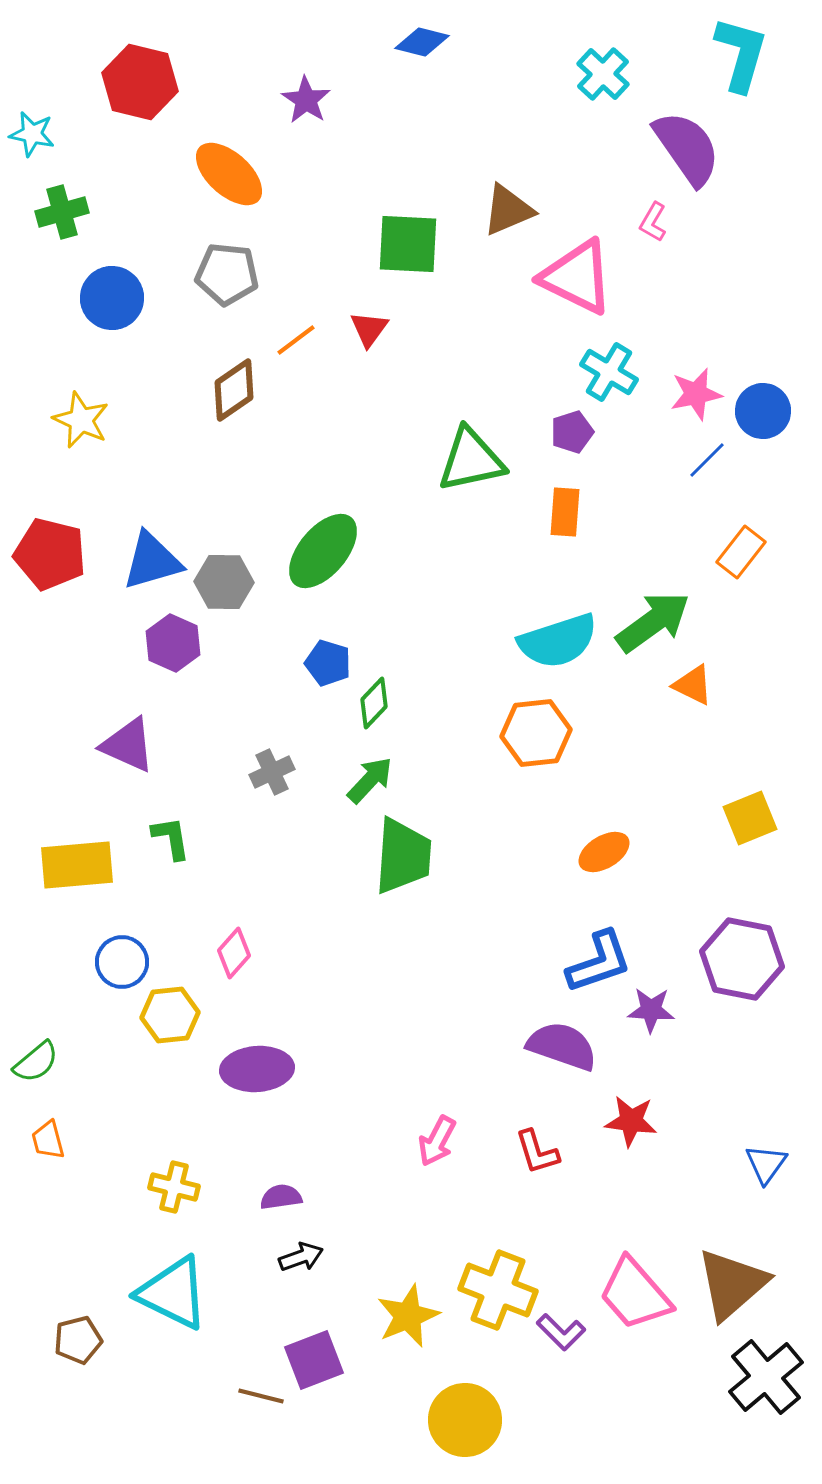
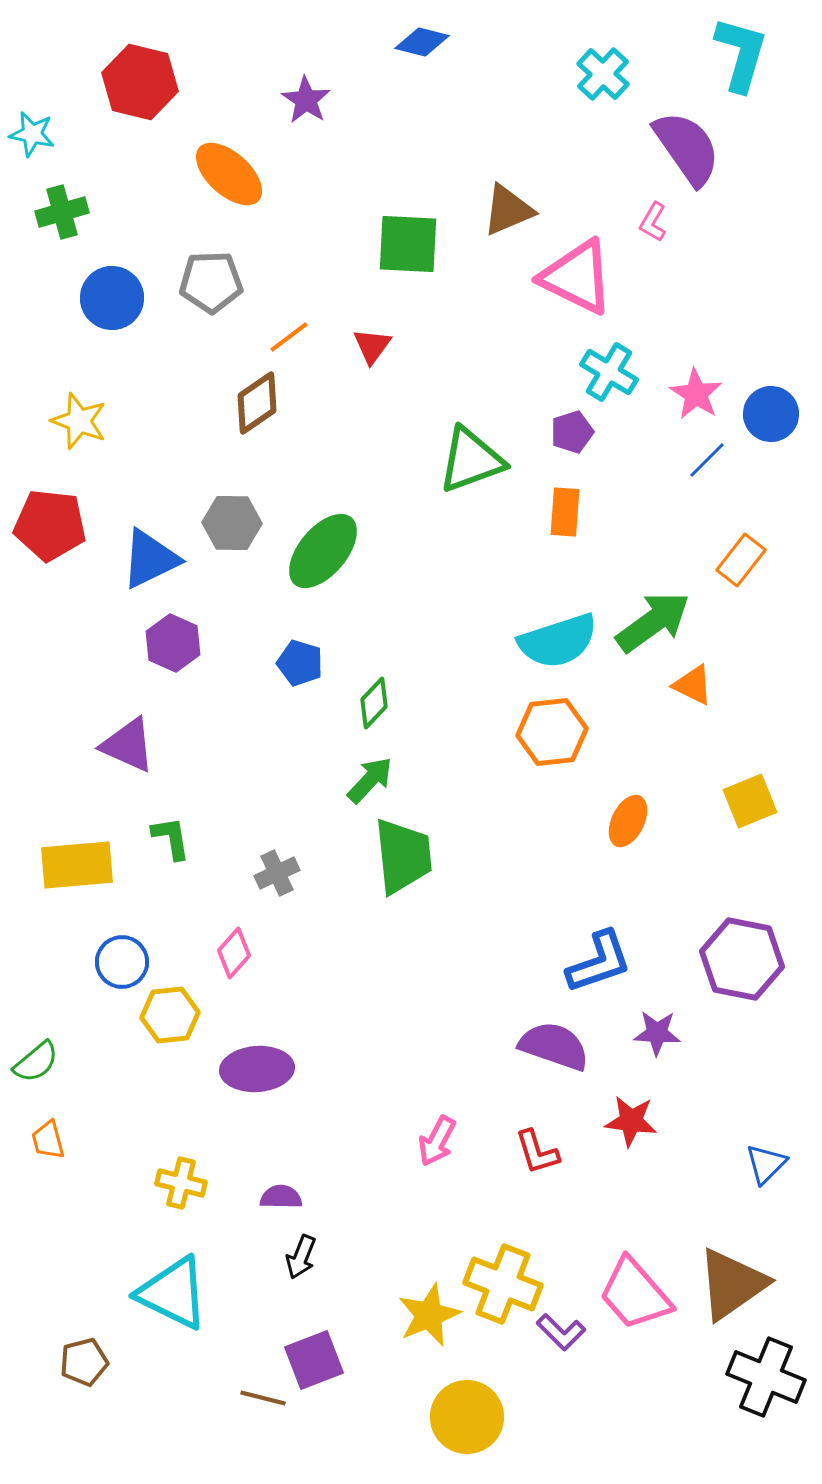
gray pentagon at (227, 274): moved 16 px left, 8 px down; rotated 8 degrees counterclockwise
red triangle at (369, 329): moved 3 px right, 17 px down
orange line at (296, 340): moved 7 px left, 3 px up
brown diamond at (234, 390): moved 23 px right, 13 px down
pink star at (696, 394): rotated 28 degrees counterclockwise
blue circle at (763, 411): moved 8 px right, 3 px down
yellow star at (81, 420): moved 2 px left, 1 px down; rotated 4 degrees counterclockwise
green triangle at (471, 460): rotated 8 degrees counterclockwise
orange rectangle at (741, 552): moved 8 px down
red pentagon at (50, 554): moved 29 px up; rotated 8 degrees counterclockwise
blue triangle at (152, 561): moved 2 px left, 2 px up; rotated 10 degrees counterclockwise
gray hexagon at (224, 582): moved 8 px right, 59 px up
blue pentagon at (328, 663): moved 28 px left
orange hexagon at (536, 733): moved 16 px right, 1 px up
gray cross at (272, 772): moved 5 px right, 101 px down
yellow square at (750, 818): moved 17 px up
orange ellipse at (604, 852): moved 24 px right, 31 px up; rotated 33 degrees counterclockwise
green trapezoid at (403, 856): rotated 10 degrees counterclockwise
purple star at (651, 1010): moved 6 px right, 23 px down
purple semicircle at (562, 1046): moved 8 px left
blue triangle at (766, 1164): rotated 9 degrees clockwise
yellow cross at (174, 1187): moved 7 px right, 4 px up
purple semicircle at (281, 1197): rotated 9 degrees clockwise
black arrow at (301, 1257): rotated 132 degrees clockwise
brown triangle at (732, 1284): rotated 6 degrees clockwise
yellow cross at (498, 1290): moved 5 px right, 6 px up
yellow star at (408, 1316): moved 21 px right, 1 px up
brown pentagon at (78, 1340): moved 6 px right, 22 px down
black cross at (766, 1377): rotated 28 degrees counterclockwise
brown line at (261, 1396): moved 2 px right, 2 px down
yellow circle at (465, 1420): moved 2 px right, 3 px up
